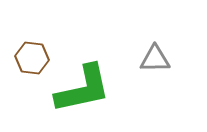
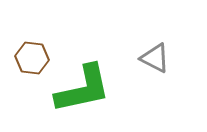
gray triangle: moved 1 px up; rotated 28 degrees clockwise
